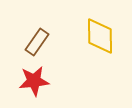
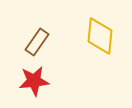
yellow diamond: rotated 6 degrees clockwise
